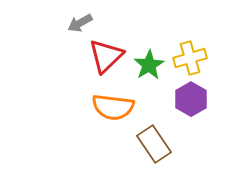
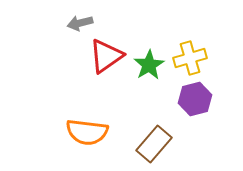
gray arrow: rotated 15 degrees clockwise
red triangle: rotated 9 degrees clockwise
purple hexagon: moved 4 px right; rotated 16 degrees clockwise
orange semicircle: moved 26 px left, 25 px down
brown rectangle: rotated 75 degrees clockwise
